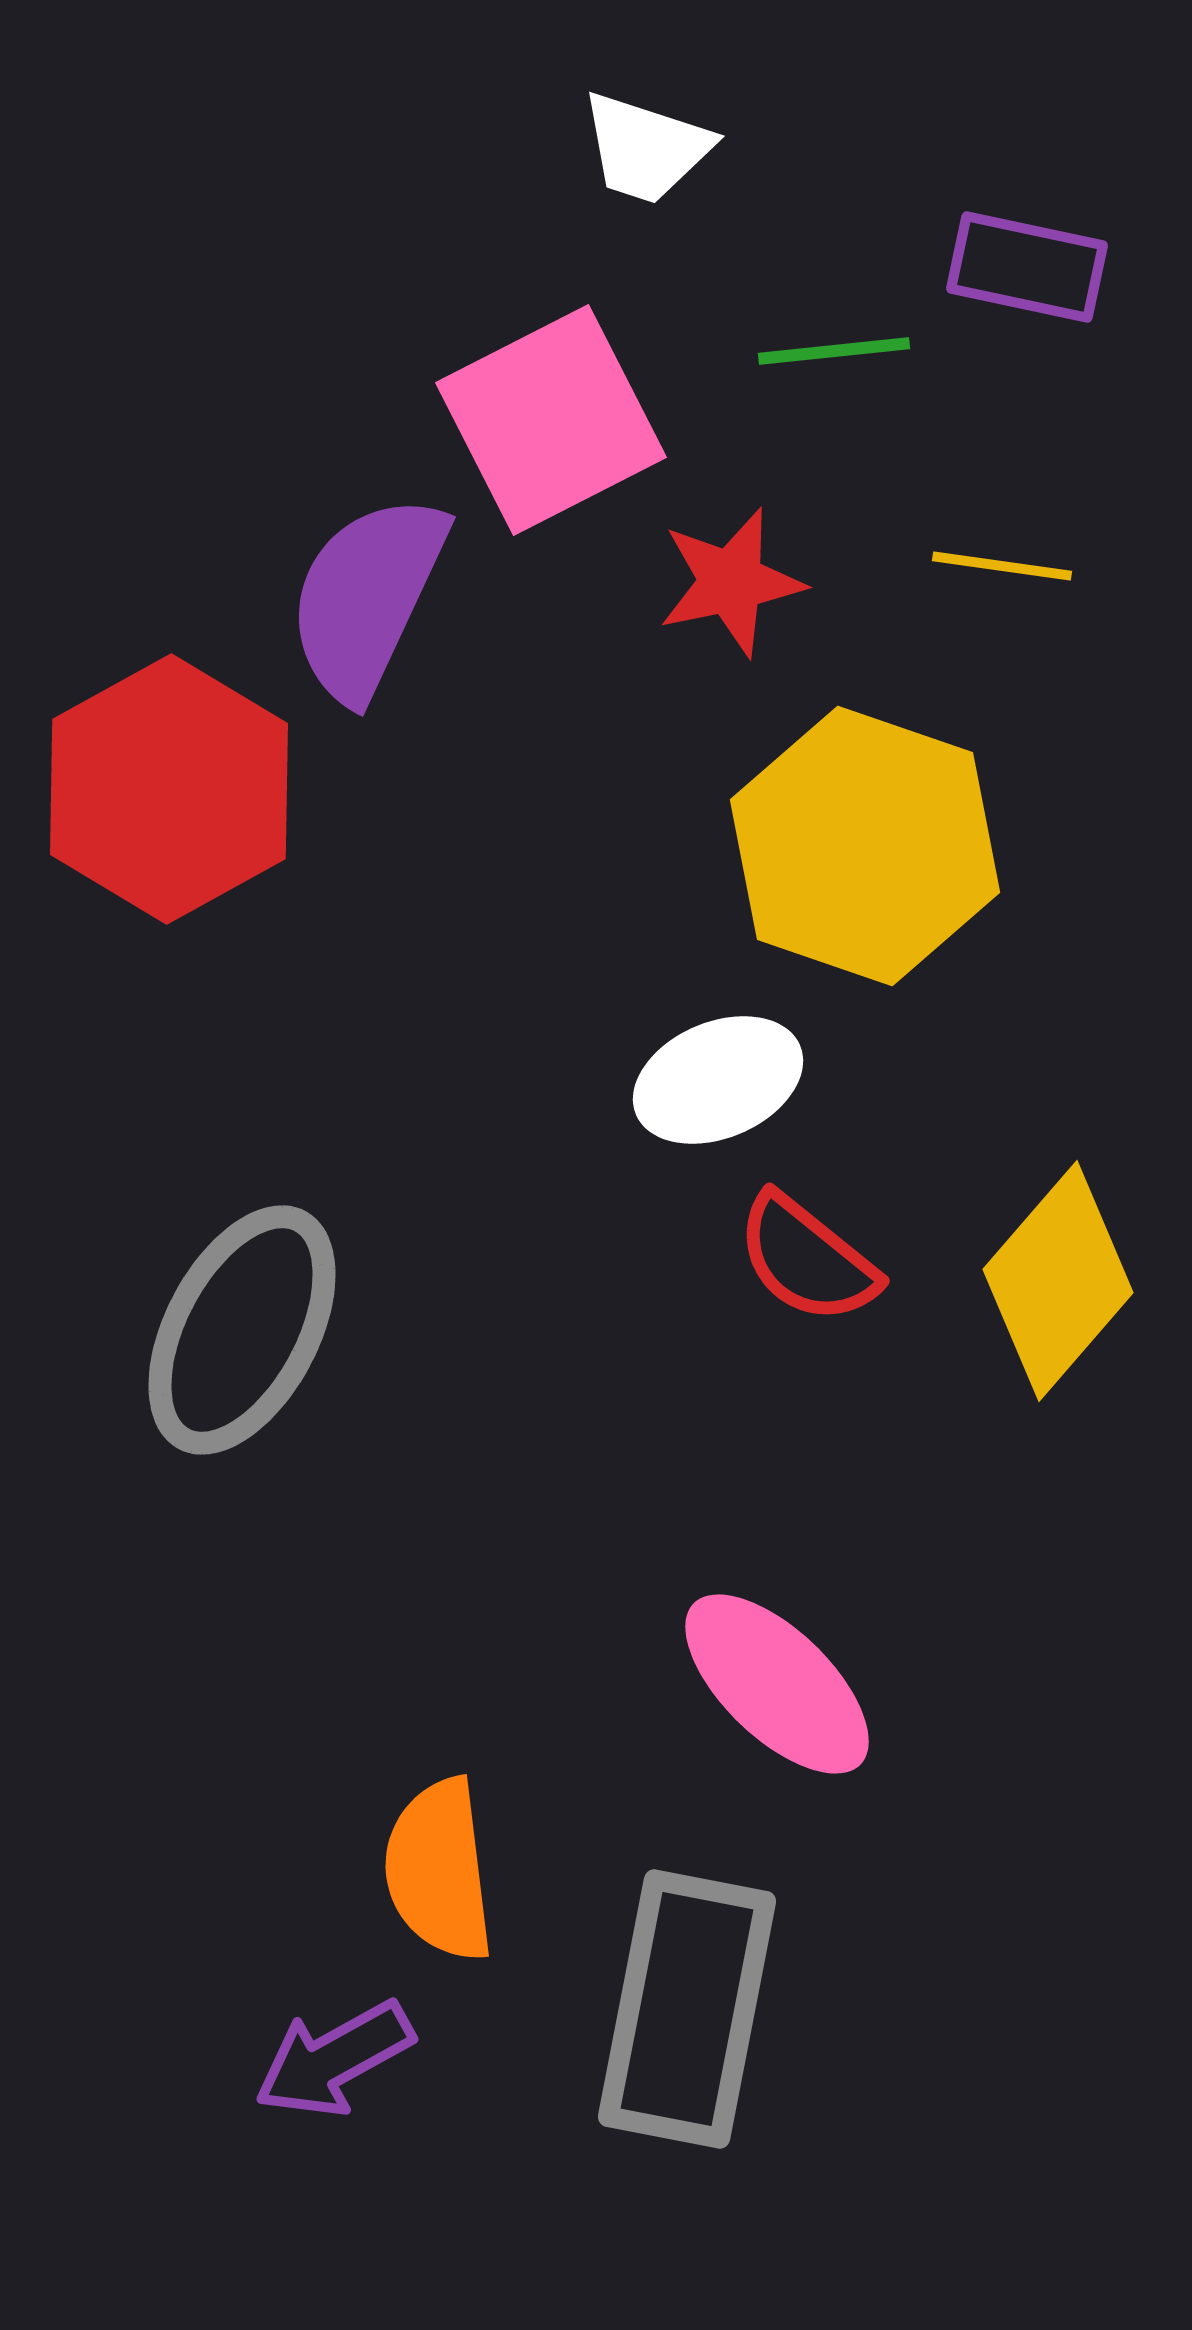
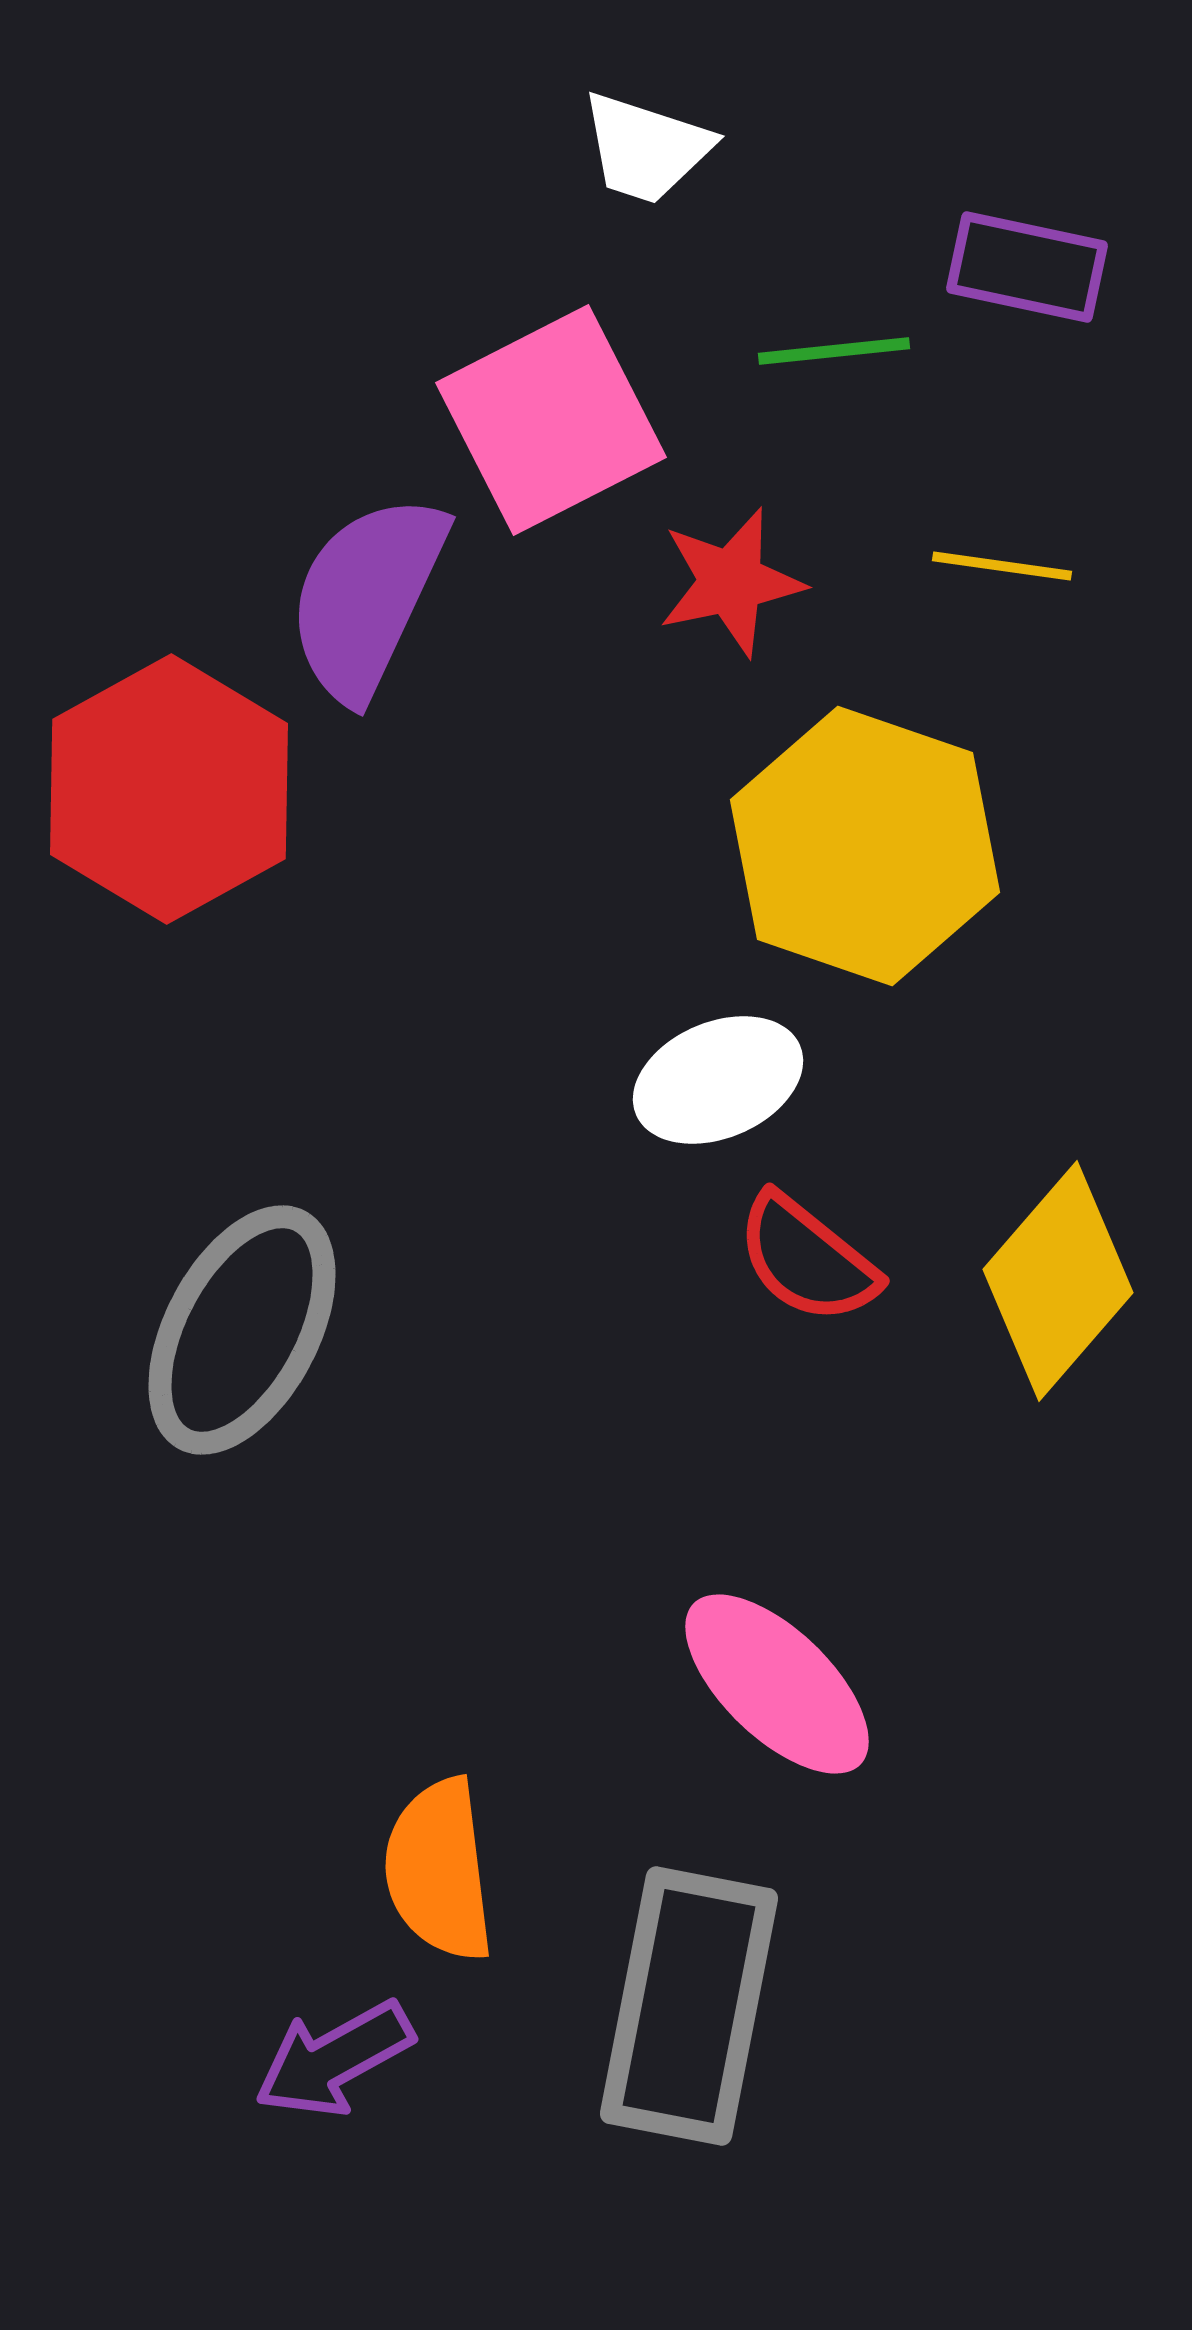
gray rectangle: moved 2 px right, 3 px up
